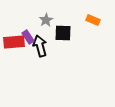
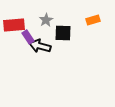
orange rectangle: rotated 40 degrees counterclockwise
red rectangle: moved 17 px up
black arrow: rotated 60 degrees counterclockwise
